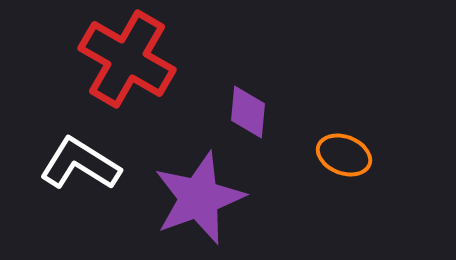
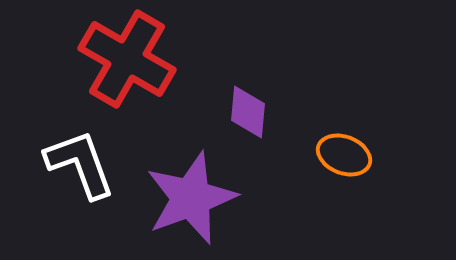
white L-shape: rotated 38 degrees clockwise
purple star: moved 8 px left
